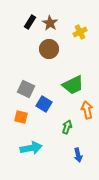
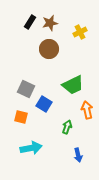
brown star: rotated 28 degrees clockwise
